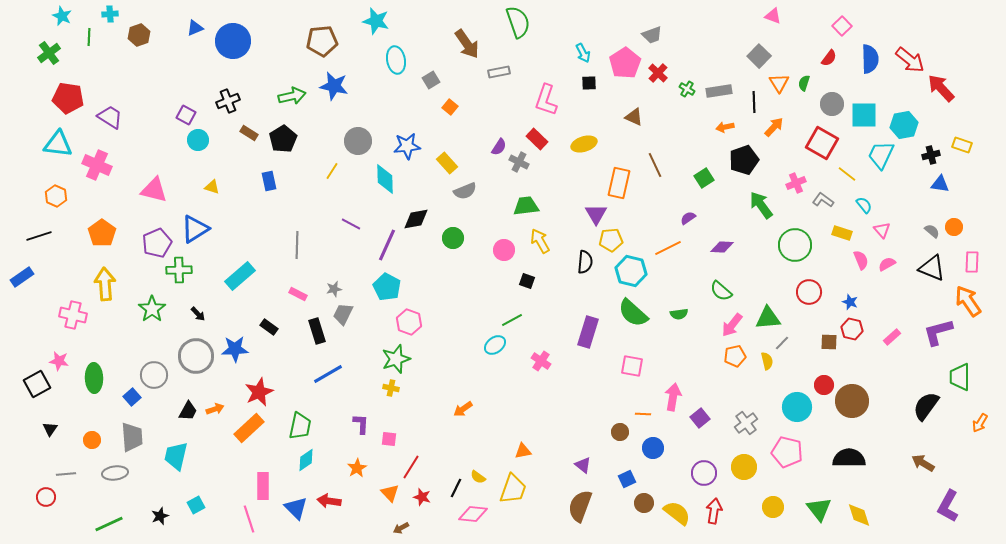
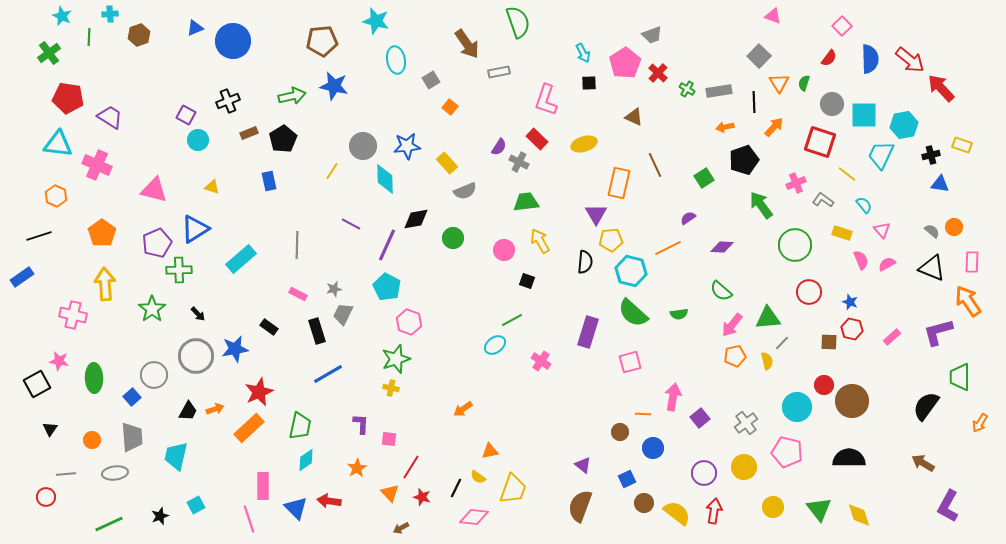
brown rectangle at (249, 133): rotated 54 degrees counterclockwise
gray circle at (358, 141): moved 5 px right, 5 px down
red square at (822, 143): moved 2 px left, 1 px up; rotated 12 degrees counterclockwise
green trapezoid at (526, 206): moved 4 px up
cyan rectangle at (240, 276): moved 1 px right, 17 px up
blue star at (235, 349): rotated 8 degrees counterclockwise
pink square at (632, 366): moved 2 px left, 4 px up; rotated 25 degrees counterclockwise
orange triangle at (523, 451): moved 33 px left
pink diamond at (473, 514): moved 1 px right, 3 px down
